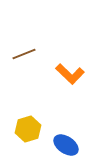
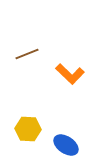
brown line: moved 3 px right
yellow hexagon: rotated 20 degrees clockwise
